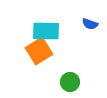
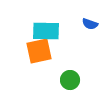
orange square: rotated 20 degrees clockwise
green circle: moved 2 px up
